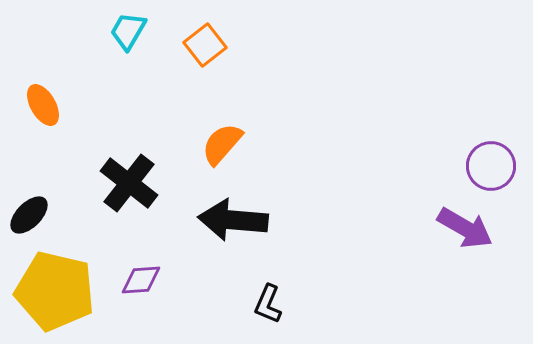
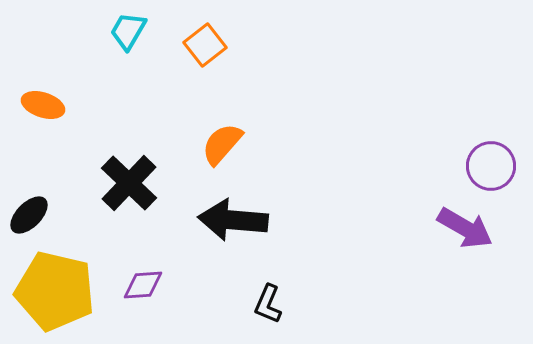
orange ellipse: rotated 42 degrees counterclockwise
black cross: rotated 6 degrees clockwise
purple diamond: moved 2 px right, 5 px down
